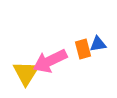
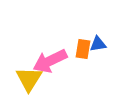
orange rectangle: rotated 24 degrees clockwise
yellow triangle: moved 3 px right, 6 px down
